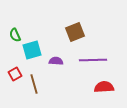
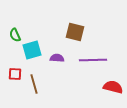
brown square: rotated 36 degrees clockwise
purple semicircle: moved 1 px right, 3 px up
red square: rotated 32 degrees clockwise
red semicircle: moved 9 px right; rotated 18 degrees clockwise
